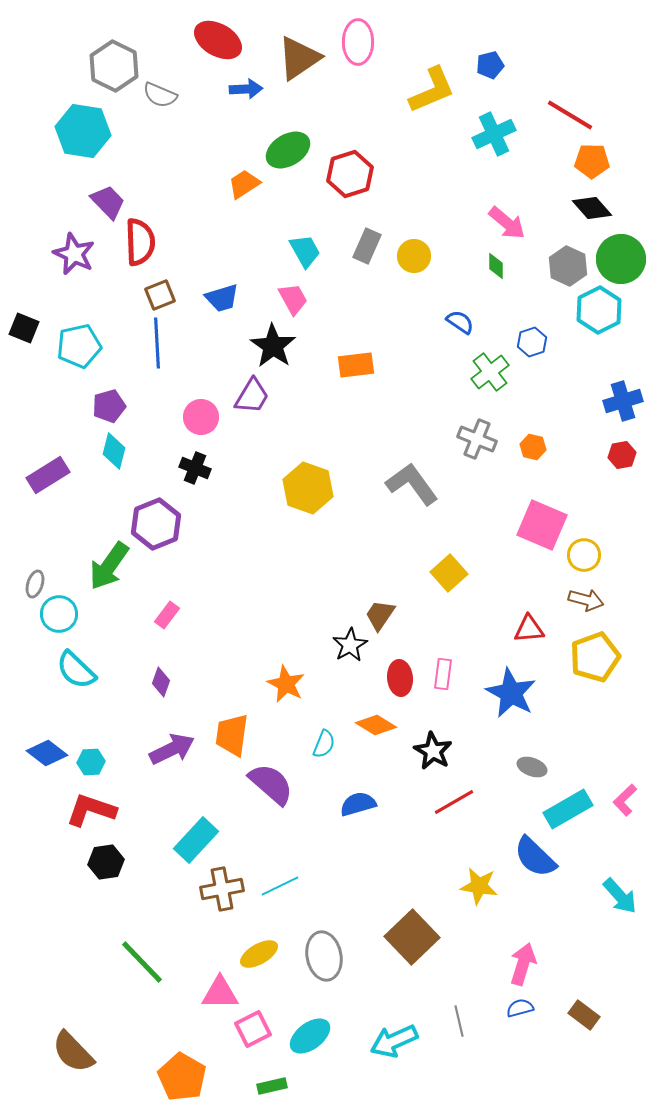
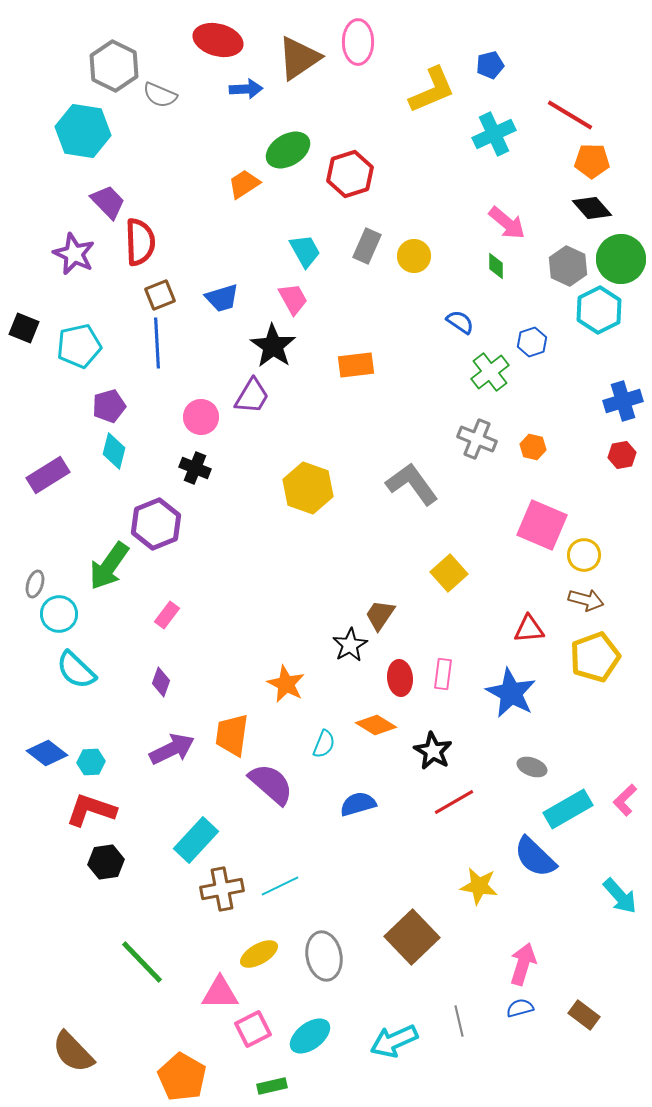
red ellipse at (218, 40): rotated 15 degrees counterclockwise
